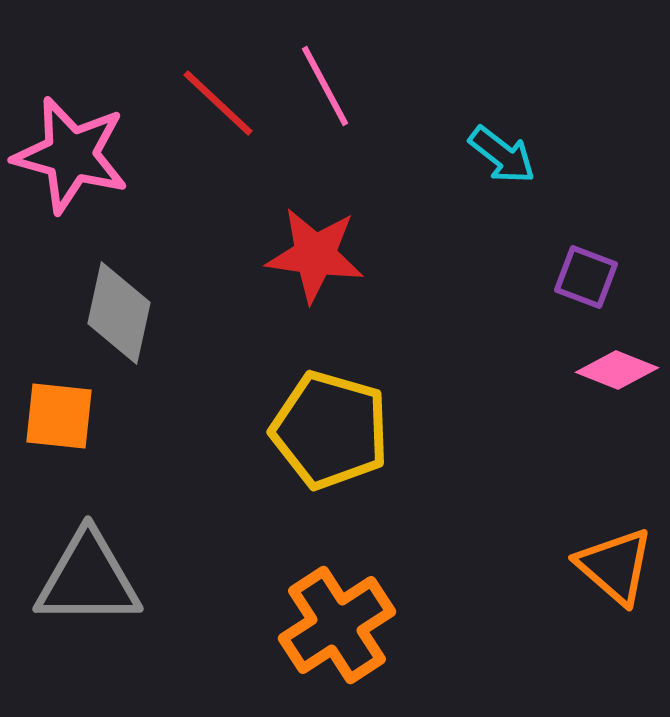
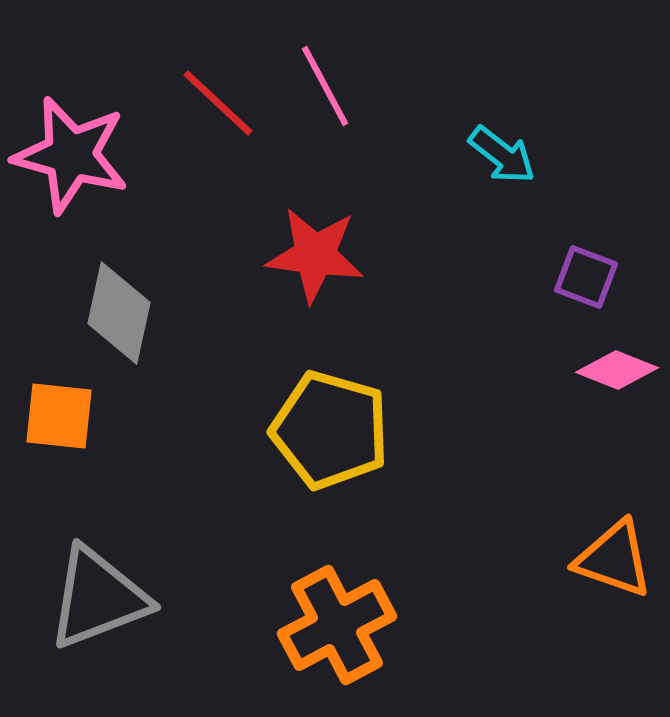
orange triangle: moved 1 px left, 7 px up; rotated 22 degrees counterclockwise
gray triangle: moved 10 px right, 19 px down; rotated 21 degrees counterclockwise
orange cross: rotated 5 degrees clockwise
